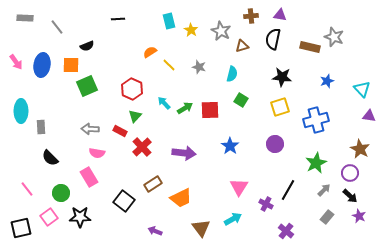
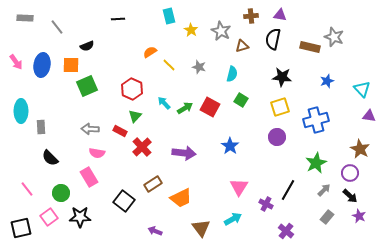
cyan rectangle at (169, 21): moved 5 px up
red square at (210, 110): moved 3 px up; rotated 30 degrees clockwise
purple circle at (275, 144): moved 2 px right, 7 px up
